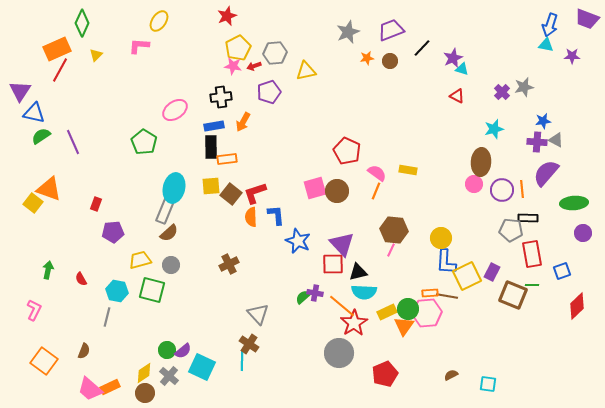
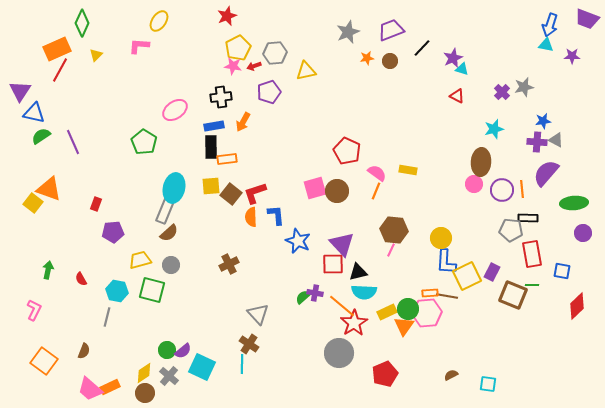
blue square at (562, 271): rotated 30 degrees clockwise
cyan line at (242, 361): moved 3 px down
